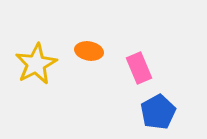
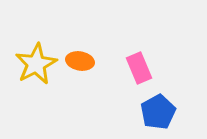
orange ellipse: moved 9 px left, 10 px down
